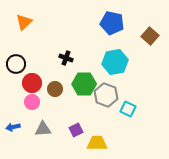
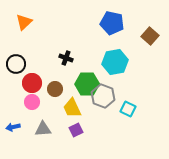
green hexagon: moved 3 px right
gray hexagon: moved 3 px left, 1 px down
yellow trapezoid: moved 25 px left, 35 px up; rotated 115 degrees counterclockwise
